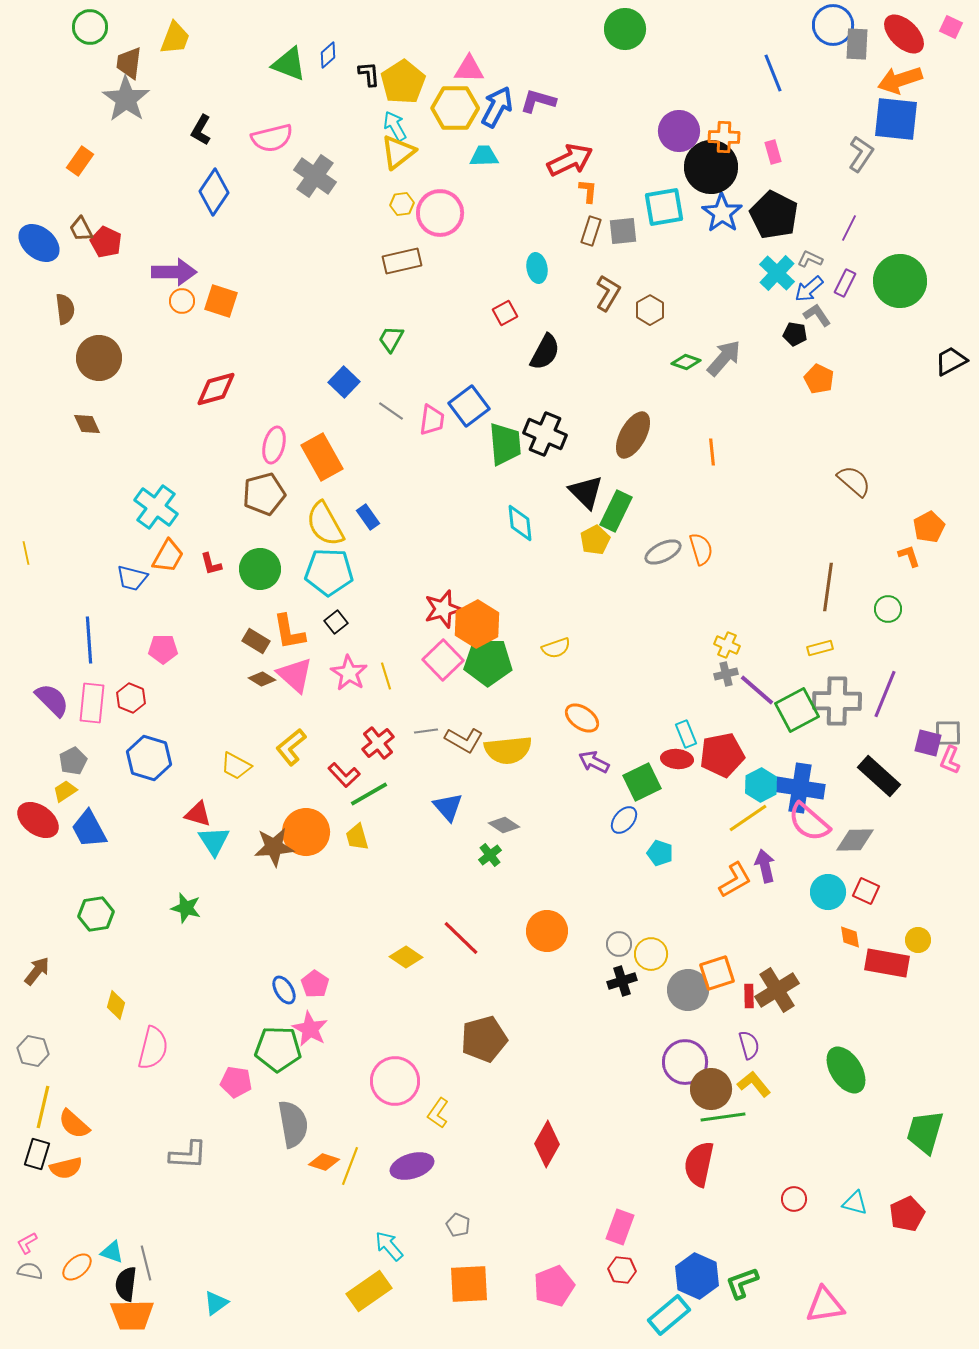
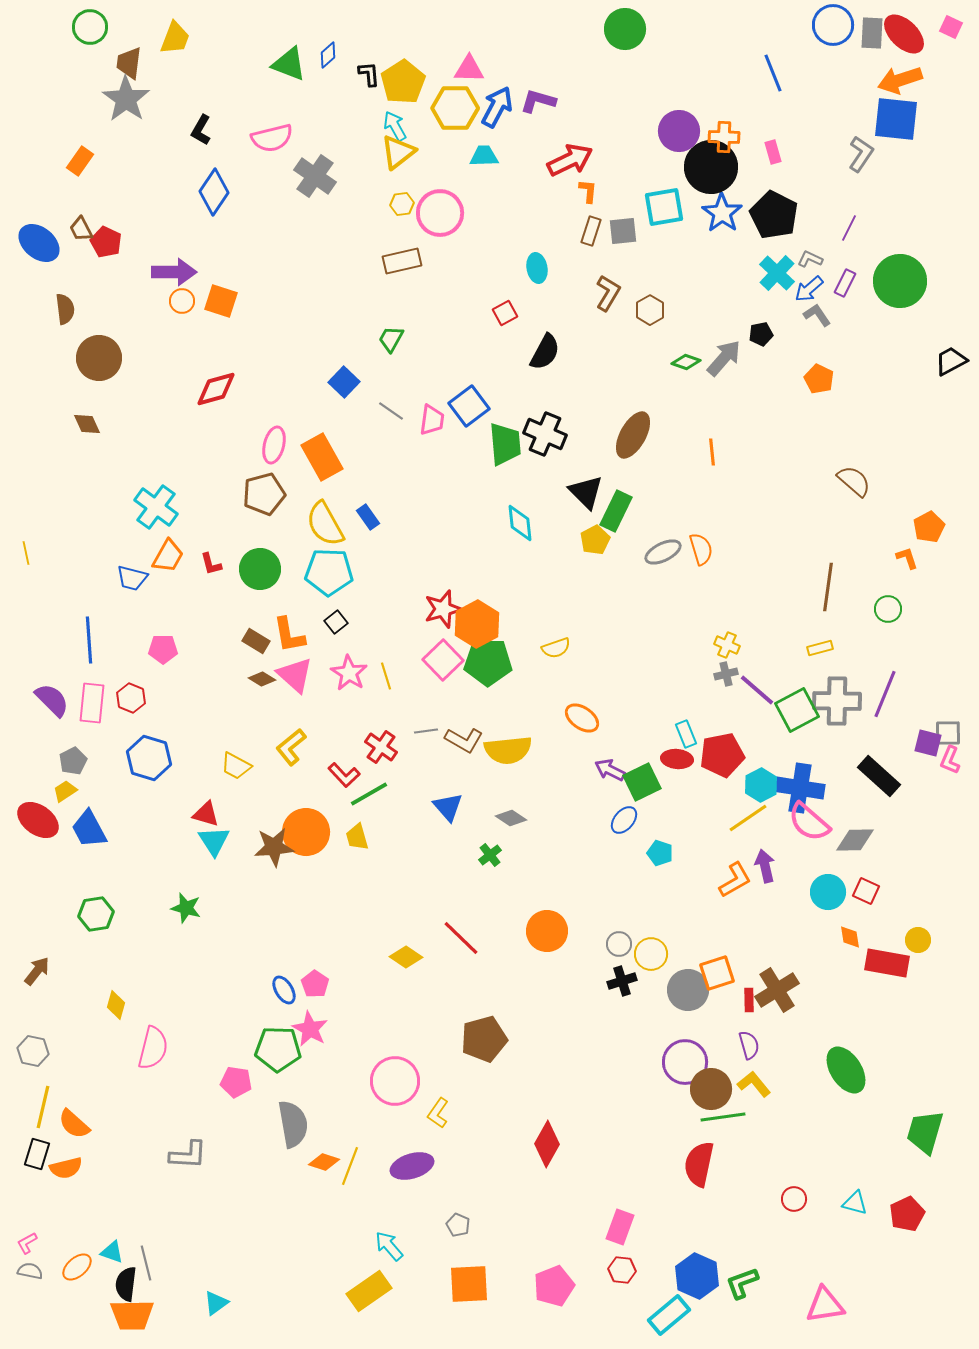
gray rectangle at (857, 44): moved 15 px right, 11 px up
black pentagon at (795, 334): moved 34 px left; rotated 20 degrees counterclockwise
orange L-shape at (909, 556): moved 2 px left, 2 px down
orange L-shape at (289, 632): moved 3 px down
red cross at (378, 743): moved 3 px right, 4 px down; rotated 16 degrees counterclockwise
purple arrow at (594, 762): moved 16 px right, 8 px down
red triangle at (198, 814): moved 8 px right
gray diamond at (504, 825): moved 7 px right, 7 px up
red rectangle at (749, 996): moved 4 px down
